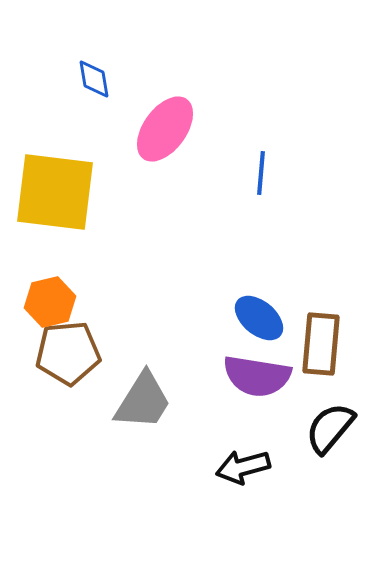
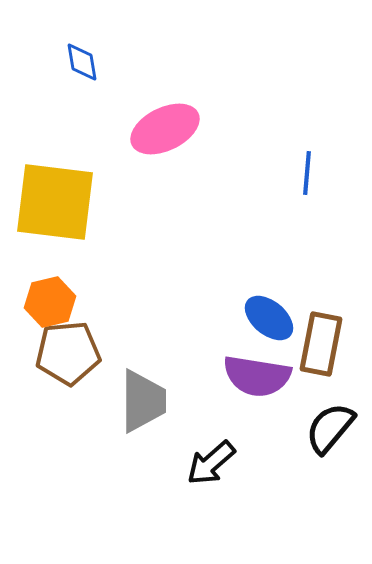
blue diamond: moved 12 px left, 17 px up
pink ellipse: rotated 28 degrees clockwise
blue line: moved 46 px right
yellow square: moved 10 px down
blue ellipse: moved 10 px right
brown rectangle: rotated 6 degrees clockwise
gray trapezoid: rotated 32 degrees counterclockwise
black arrow: moved 32 px left, 4 px up; rotated 26 degrees counterclockwise
